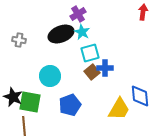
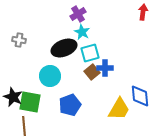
black ellipse: moved 3 px right, 14 px down
